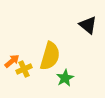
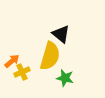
black triangle: moved 27 px left, 9 px down
yellow cross: moved 2 px left, 3 px down
green star: rotated 30 degrees counterclockwise
